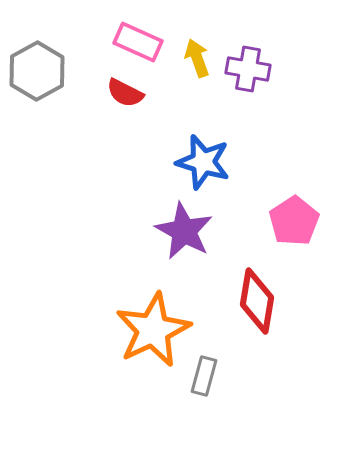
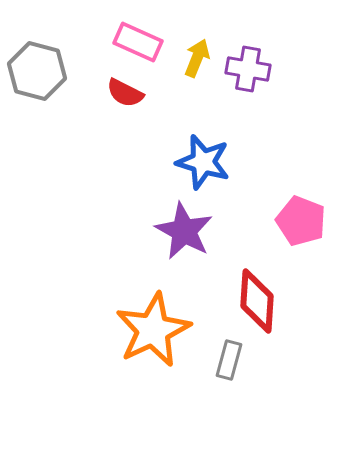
yellow arrow: rotated 42 degrees clockwise
gray hexagon: rotated 16 degrees counterclockwise
pink pentagon: moved 7 px right; rotated 18 degrees counterclockwise
red diamond: rotated 6 degrees counterclockwise
gray rectangle: moved 25 px right, 16 px up
